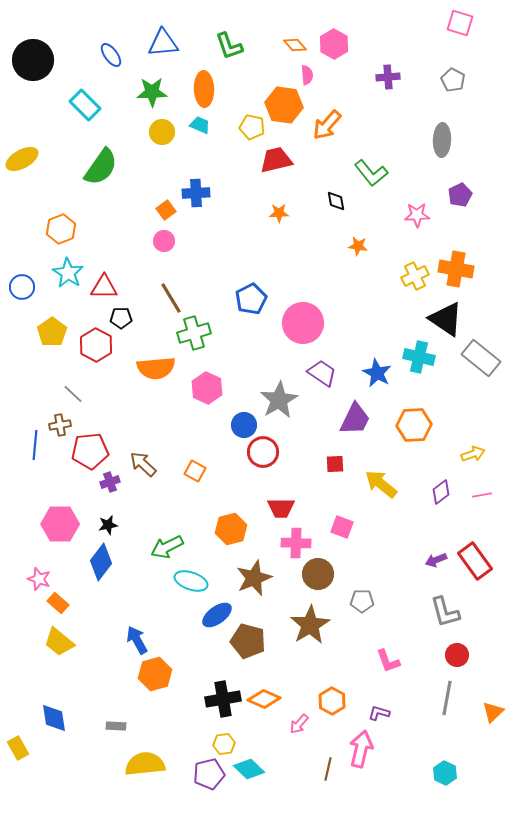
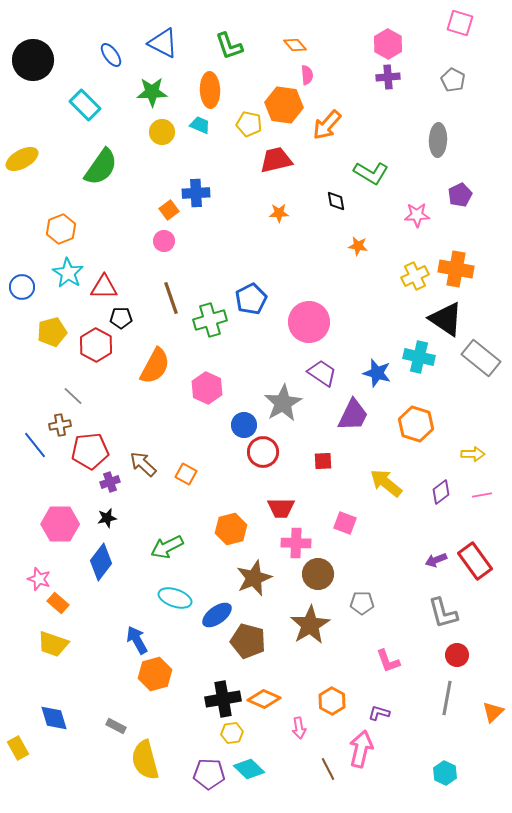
blue triangle at (163, 43): rotated 32 degrees clockwise
pink hexagon at (334, 44): moved 54 px right
orange ellipse at (204, 89): moved 6 px right, 1 px down
yellow pentagon at (252, 127): moved 3 px left, 3 px up
gray ellipse at (442, 140): moved 4 px left
green L-shape at (371, 173): rotated 20 degrees counterclockwise
orange square at (166, 210): moved 3 px right
brown line at (171, 298): rotated 12 degrees clockwise
pink circle at (303, 323): moved 6 px right, 1 px up
yellow pentagon at (52, 332): rotated 20 degrees clockwise
green cross at (194, 333): moved 16 px right, 13 px up
orange semicircle at (156, 368): moved 1 px left, 2 px up; rotated 57 degrees counterclockwise
blue star at (377, 373): rotated 12 degrees counterclockwise
gray line at (73, 394): moved 2 px down
gray star at (279, 400): moved 4 px right, 3 px down
purple trapezoid at (355, 419): moved 2 px left, 4 px up
orange hexagon at (414, 425): moved 2 px right, 1 px up; rotated 20 degrees clockwise
blue line at (35, 445): rotated 44 degrees counterclockwise
yellow arrow at (473, 454): rotated 20 degrees clockwise
red square at (335, 464): moved 12 px left, 3 px up
orange square at (195, 471): moved 9 px left, 3 px down
yellow arrow at (381, 484): moved 5 px right, 1 px up
black star at (108, 525): moved 1 px left, 7 px up
pink square at (342, 527): moved 3 px right, 4 px up
cyan ellipse at (191, 581): moved 16 px left, 17 px down
gray pentagon at (362, 601): moved 2 px down
gray L-shape at (445, 612): moved 2 px left, 1 px down
yellow trapezoid at (59, 642): moved 6 px left, 2 px down; rotated 20 degrees counterclockwise
blue diamond at (54, 718): rotated 8 degrees counterclockwise
pink arrow at (299, 724): moved 4 px down; rotated 50 degrees counterclockwise
gray rectangle at (116, 726): rotated 24 degrees clockwise
yellow hexagon at (224, 744): moved 8 px right, 11 px up
yellow semicircle at (145, 764): moved 4 px up; rotated 99 degrees counterclockwise
brown line at (328, 769): rotated 40 degrees counterclockwise
purple pentagon at (209, 774): rotated 16 degrees clockwise
